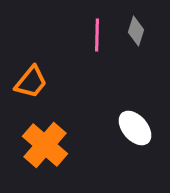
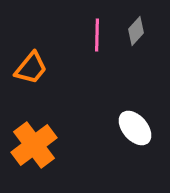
gray diamond: rotated 24 degrees clockwise
orange trapezoid: moved 14 px up
orange cross: moved 11 px left; rotated 12 degrees clockwise
